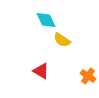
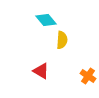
cyan diamond: rotated 15 degrees counterclockwise
yellow semicircle: rotated 120 degrees counterclockwise
